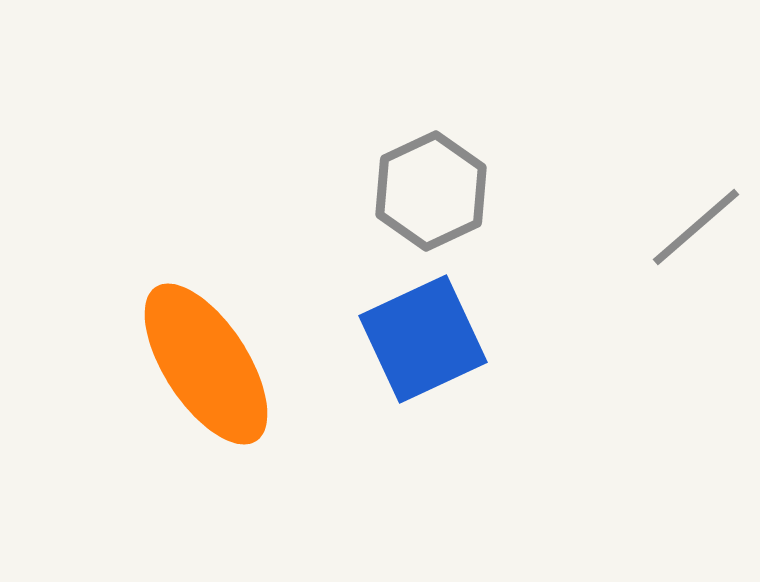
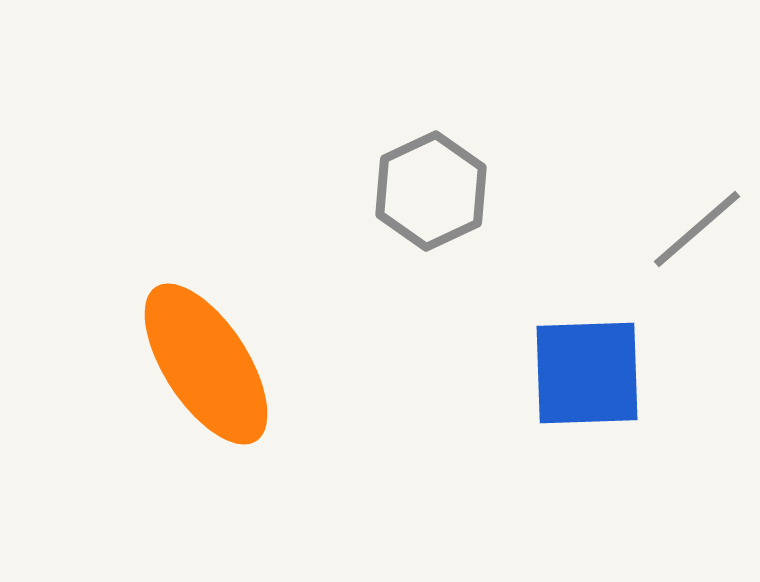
gray line: moved 1 px right, 2 px down
blue square: moved 164 px right, 34 px down; rotated 23 degrees clockwise
